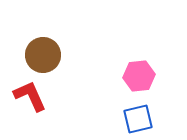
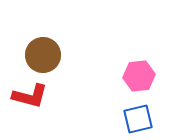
red L-shape: rotated 129 degrees clockwise
